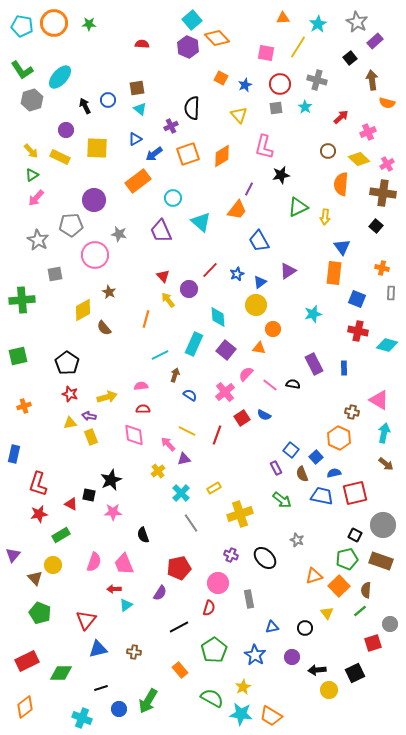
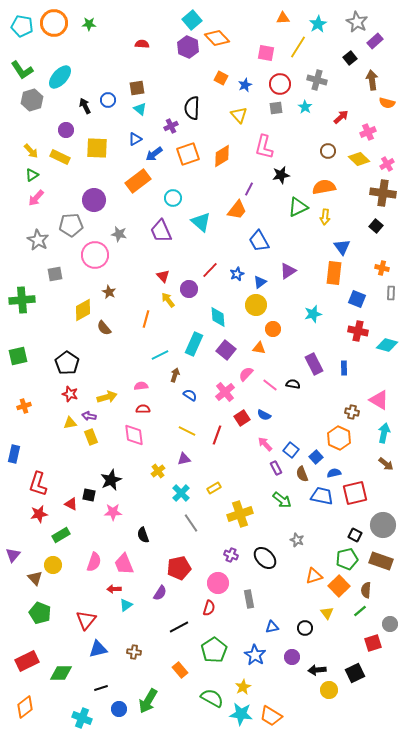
orange semicircle at (341, 184): moved 17 px left, 3 px down; rotated 75 degrees clockwise
pink arrow at (168, 444): moved 97 px right
